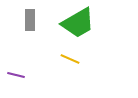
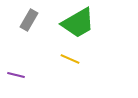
gray rectangle: moved 1 px left; rotated 30 degrees clockwise
